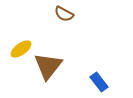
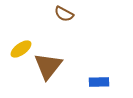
blue rectangle: rotated 54 degrees counterclockwise
